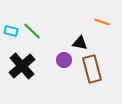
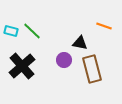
orange line: moved 2 px right, 4 px down
